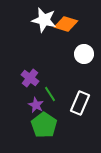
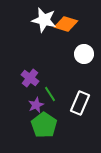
purple star: rotated 21 degrees clockwise
